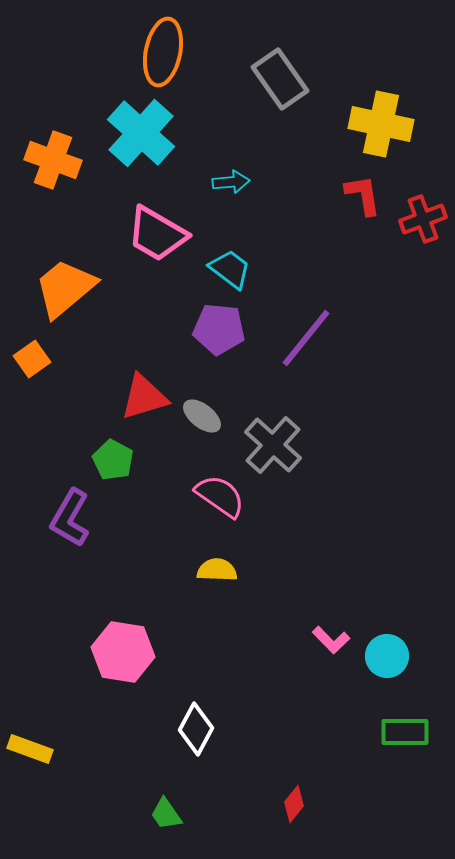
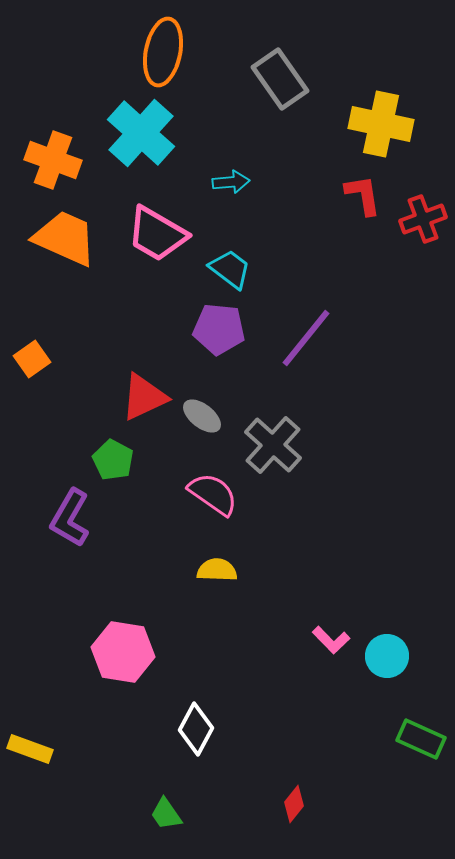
orange trapezoid: moved 50 px up; rotated 64 degrees clockwise
red triangle: rotated 8 degrees counterclockwise
pink semicircle: moved 7 px left, 2 px up
green rectangle: moved 16 px right, 7 px down; rotated 24 degrees clockwise
